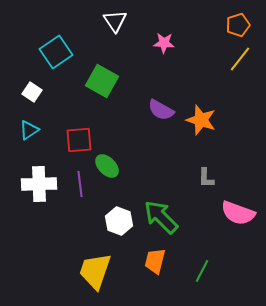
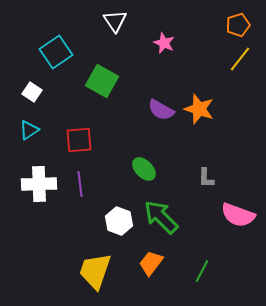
pink star: rotated 20 degrees clockwise
orange star: moved 2 px left, 11 px up
green ellipse: moved 37 px right, 3 px down
pink semicircle: moved 2 px down
orange trapezoid: moved 4 px left, 2 px down; rotated 24 degrees clockwise
